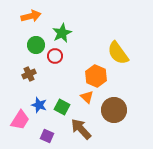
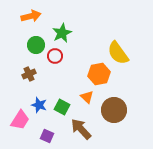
orange hexagon: moved 3 px right, 2 px up; rotated 25 degrees clockwise
